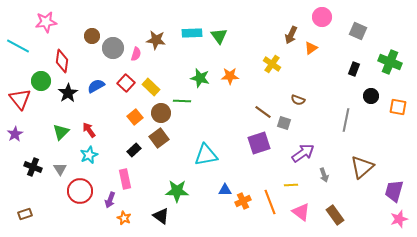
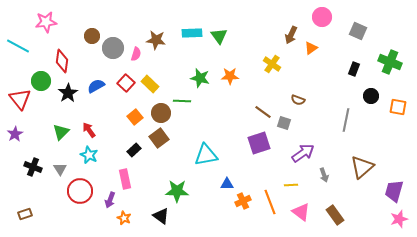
yellow rectangle at (151, 87): moved 1 px left, 3 px up
cyan star at (89, 155): rotated 24 degrees counterclockwise
blue triangle at (225, 190): moved 2 px right, 6 px up
